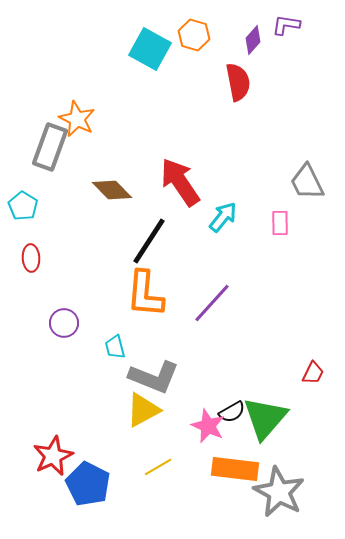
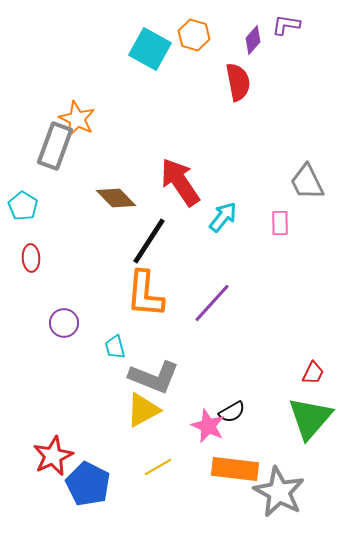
gray rectangle: moved 5 px right, 1 px up
brown diamond: moved 4 px right, 8 px down
green triangle: moved 45 px right
